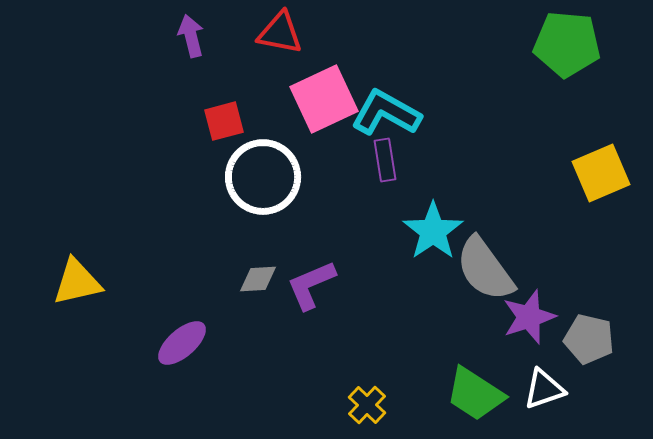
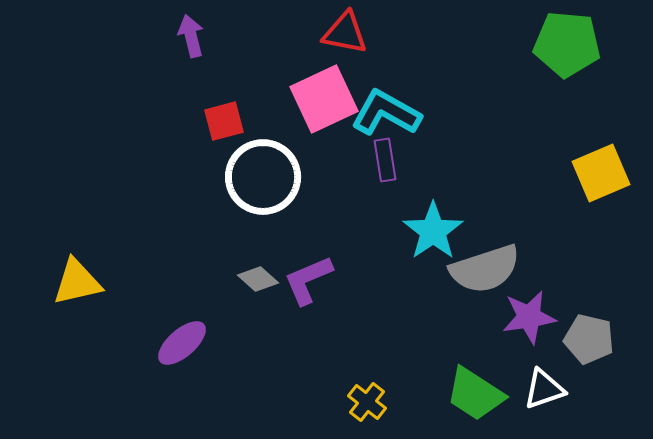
red triangle: moved 65 px right
gray semicircle: rotated 72 degrees counterclockwise
gray diamond: rotated 45 degrees clockwise
purple L-shape: moved 3 px left, 5 px up
purple star: rotated 10 degrees clockwise
yellow cross: moved 3 px up; rotated 6 degrees counterclockwise
